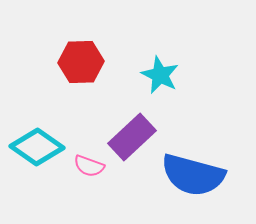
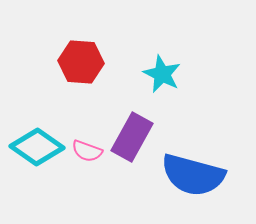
red hexagon: rotated 6 degrees clockwise
cyan star: moved 2 px right, 1 px up
purple rectangle: rotated 18 degrees counterclockwise
pink semicircle: moved 2 px left, 15 px up
